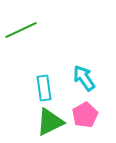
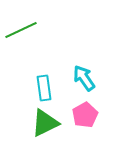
green triangle: moved 5 px left, 1 px down
